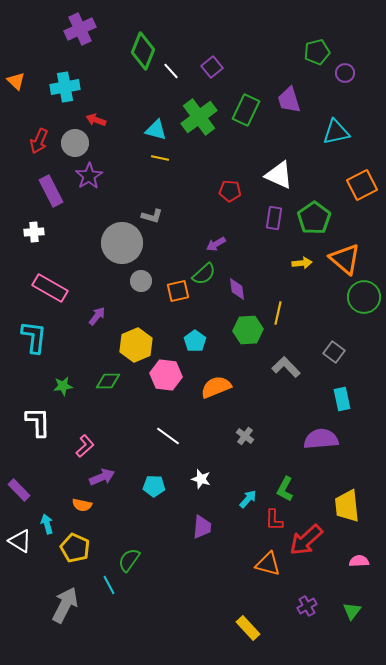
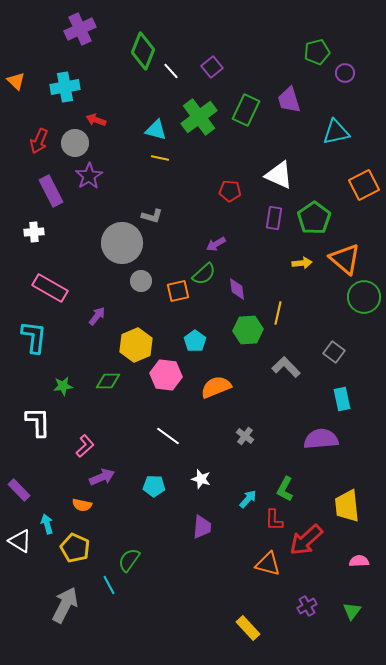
orange square at (362, 185): moved 2 px right
